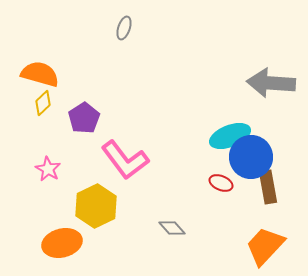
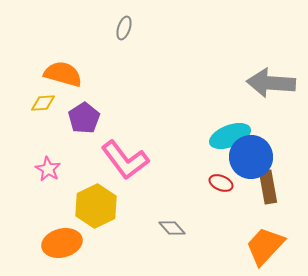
orange semicircle: moved 23 px right
yellow diamond: rotated 40 degrees clockwise
